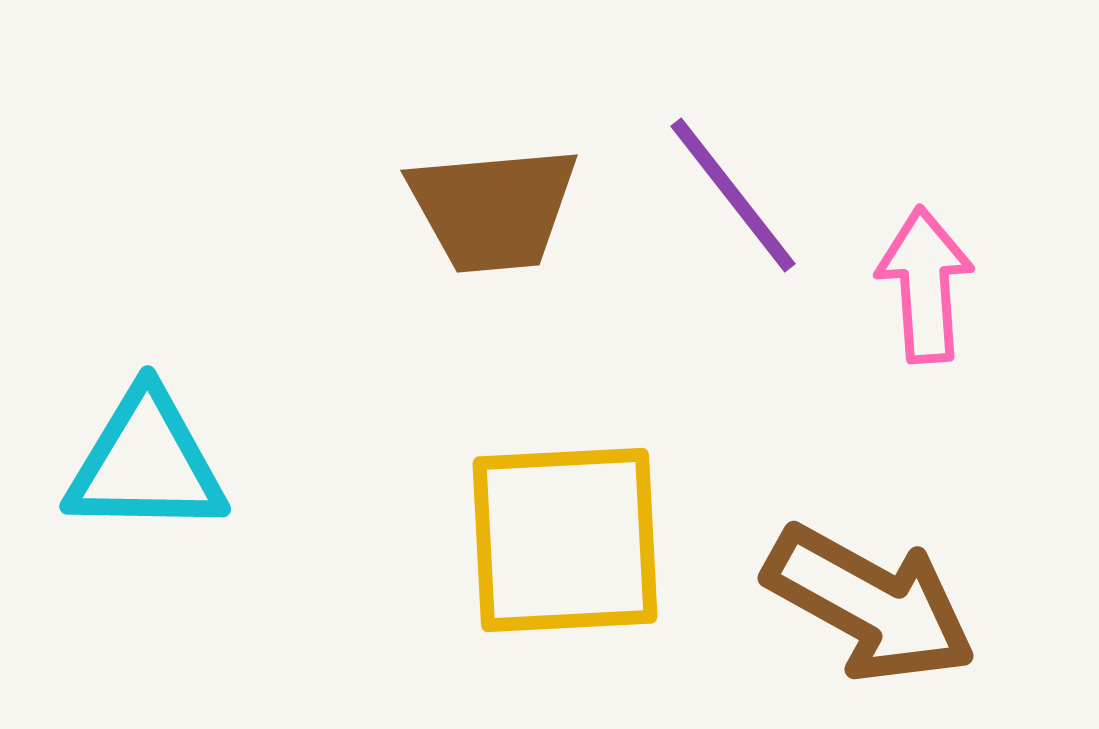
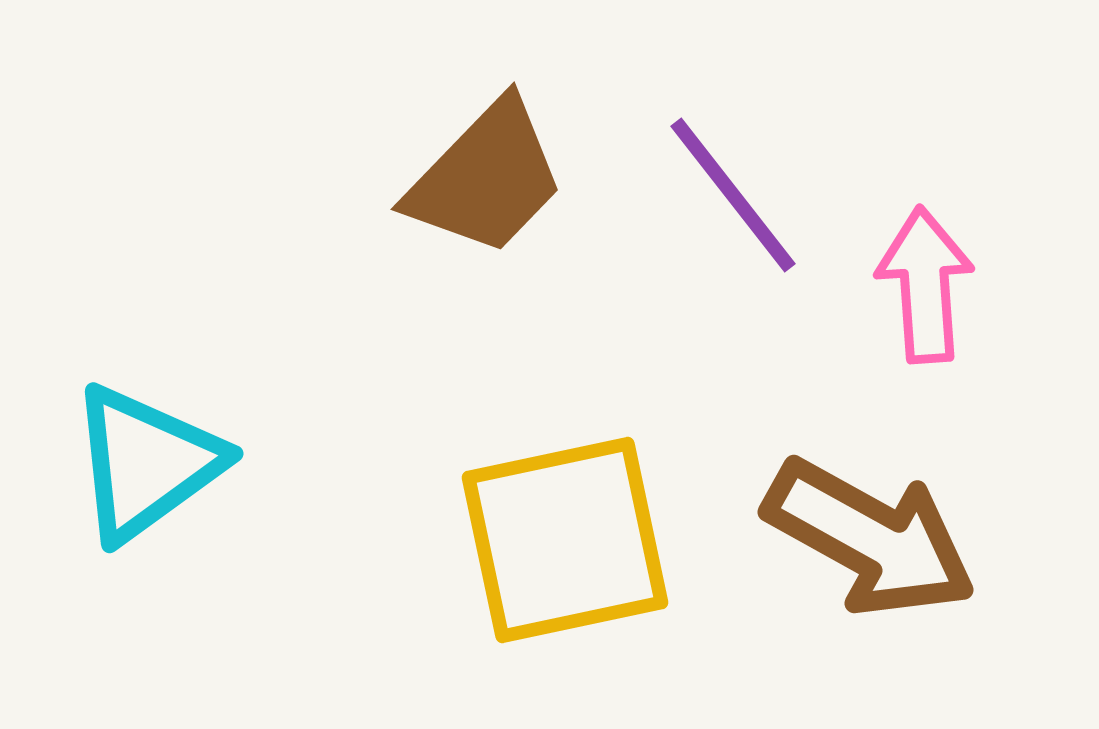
brown trapezoid: moved 7 px left, 31 px up; rotated 41 degrees counterclockwise
cyan triangle: rotated 37 degrees counterclockwise
yellow square: rotated 9 degrees counterclockwise
brown arrow: moved 66 px up
